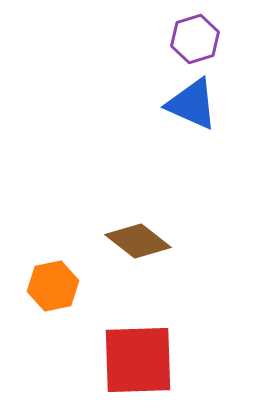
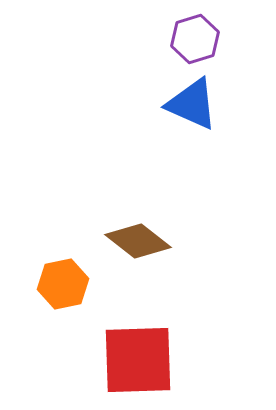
orange hexagon: moved 10 px right, 2 px up
